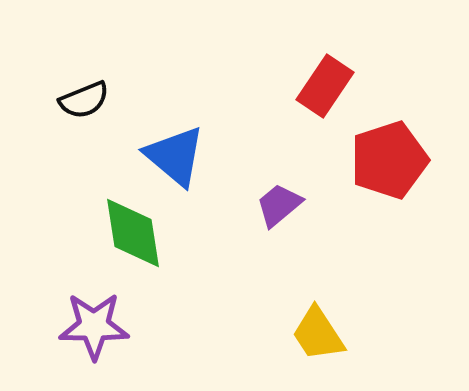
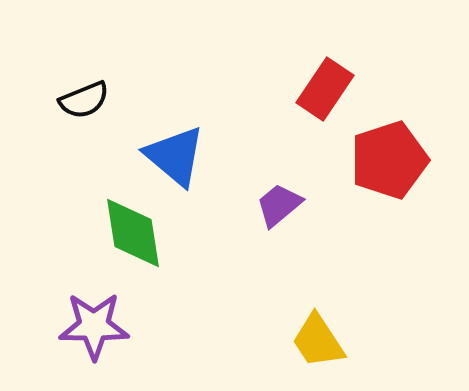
red rectangle: moved 3 px down
yellow trapezoid: moved 7 px down
